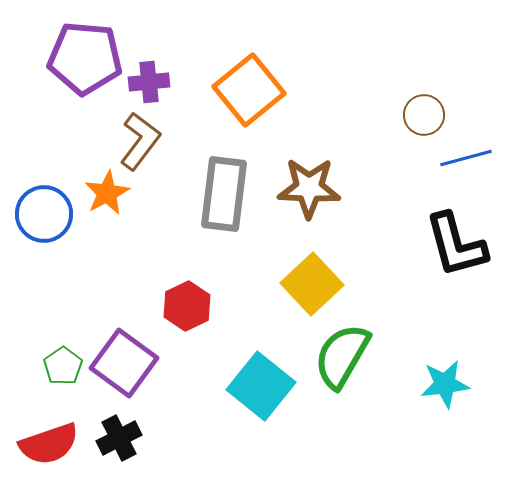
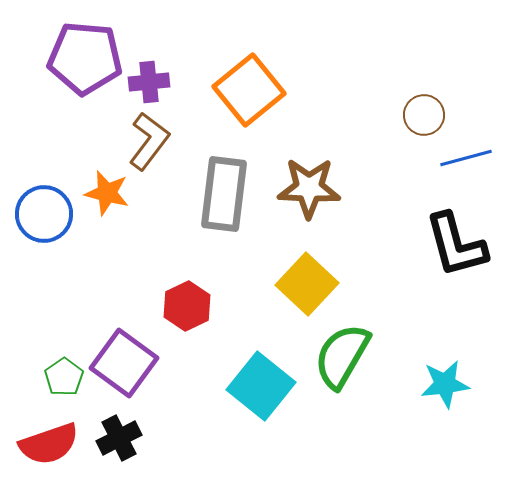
brown L-shape: moved 9 px right
orange star: rotated 30 degrees counterclockwise
yellow square: moved 5 px left; rotated 4 degrees counterclockwise
green pentagon: moved 1 px right, 11 px down
